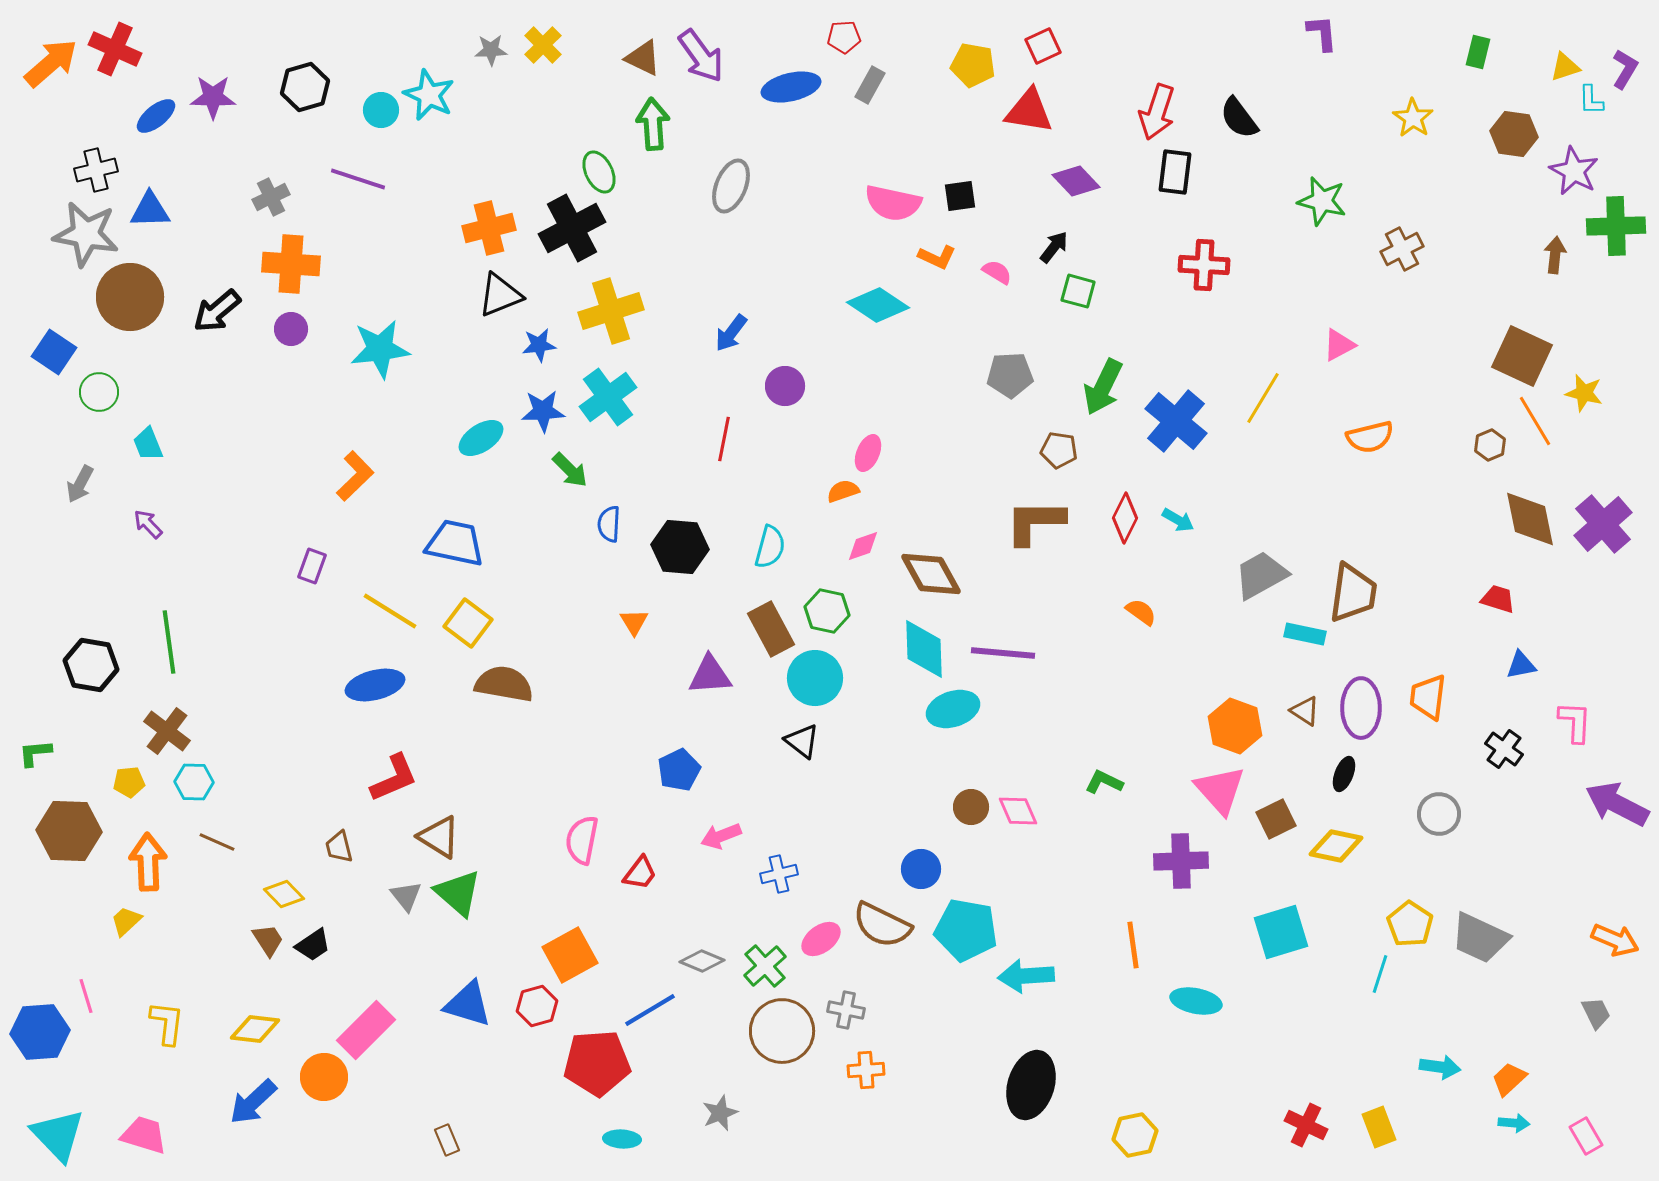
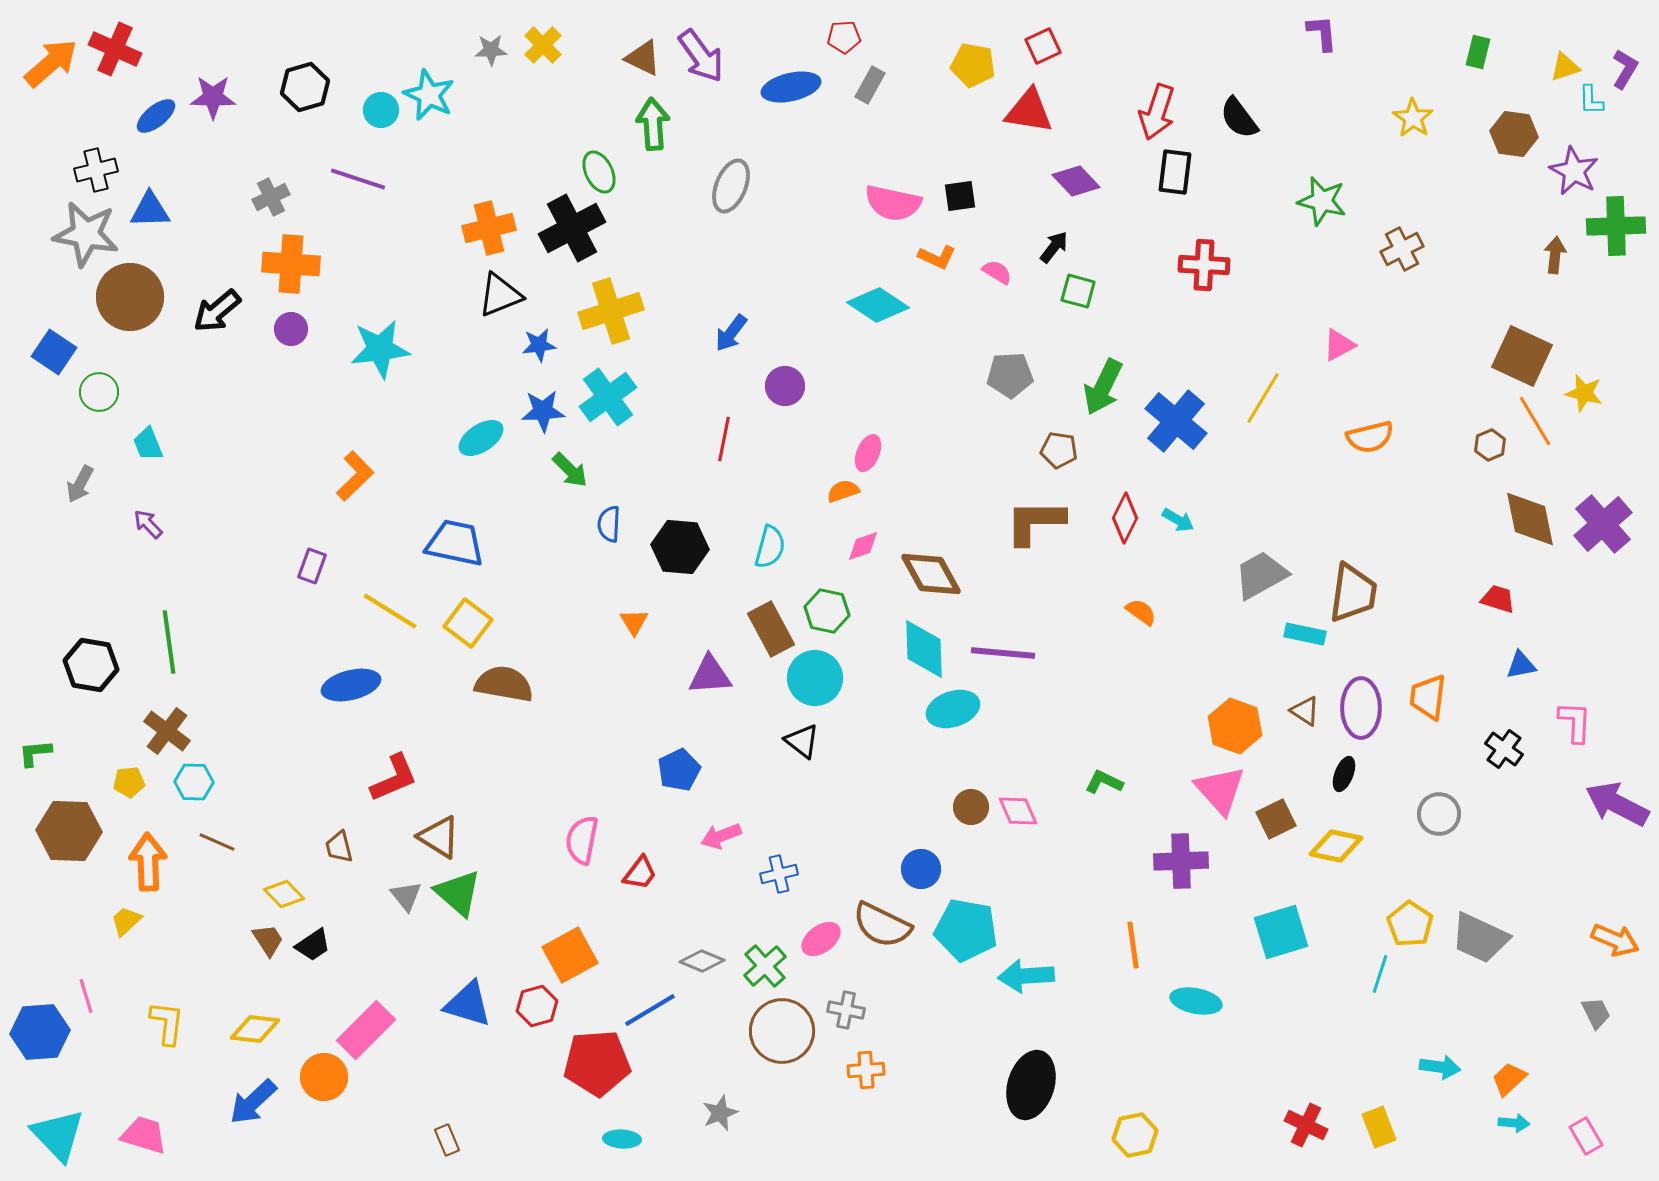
blue ellipse at (375, 685): moved 24 px left
